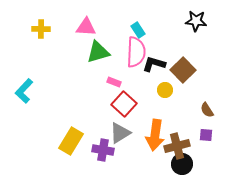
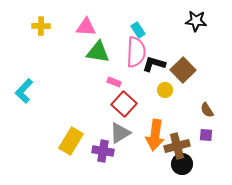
yellow cross: moved 3 px up
green triangle: rotated 25 degrees clockwise
purple cross: moved 1 px down
